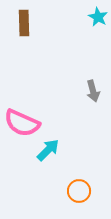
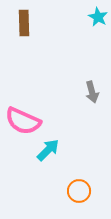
gray arrow: moved 1 px left, 1 px down
pink semicircle: moved 1 px right, 2 px up
